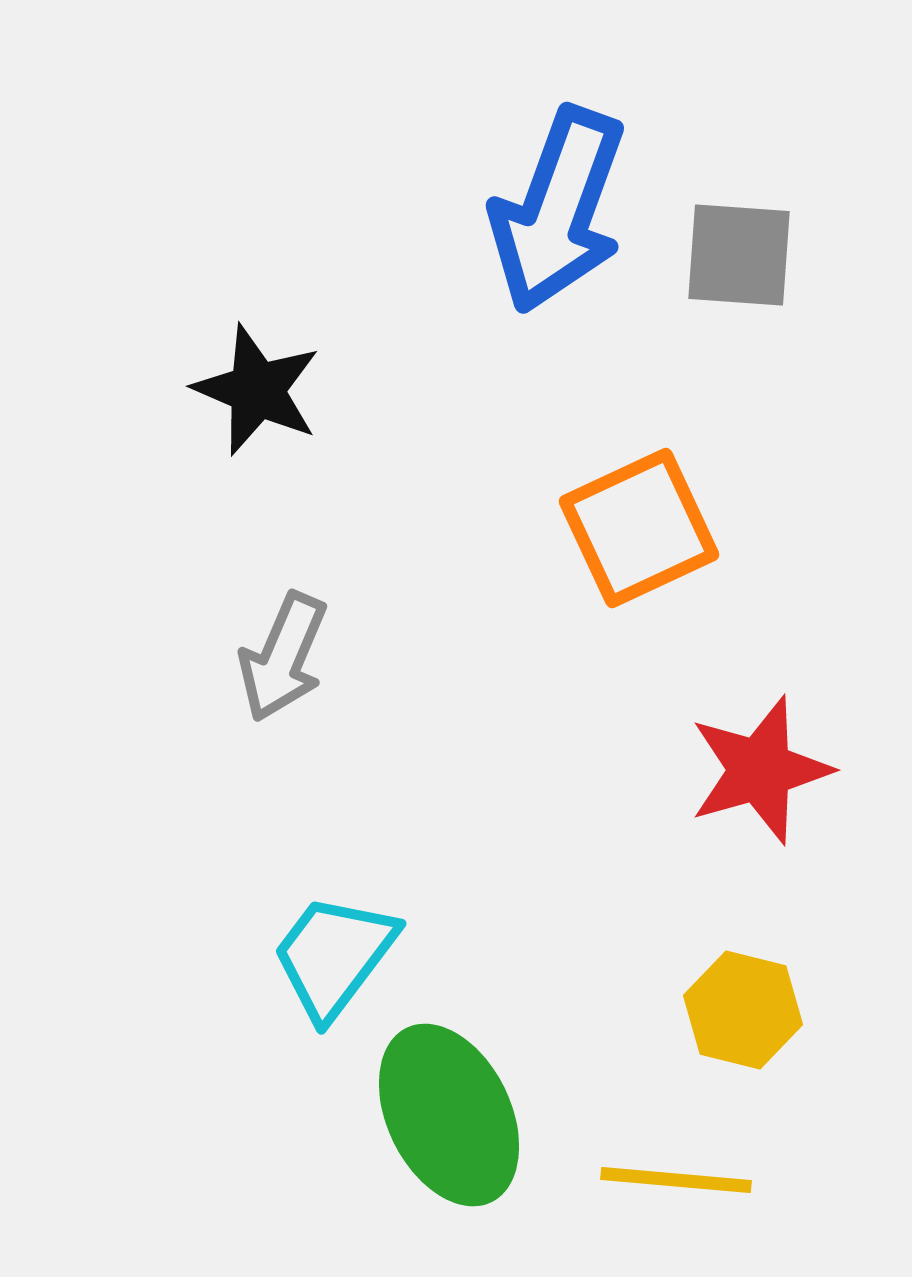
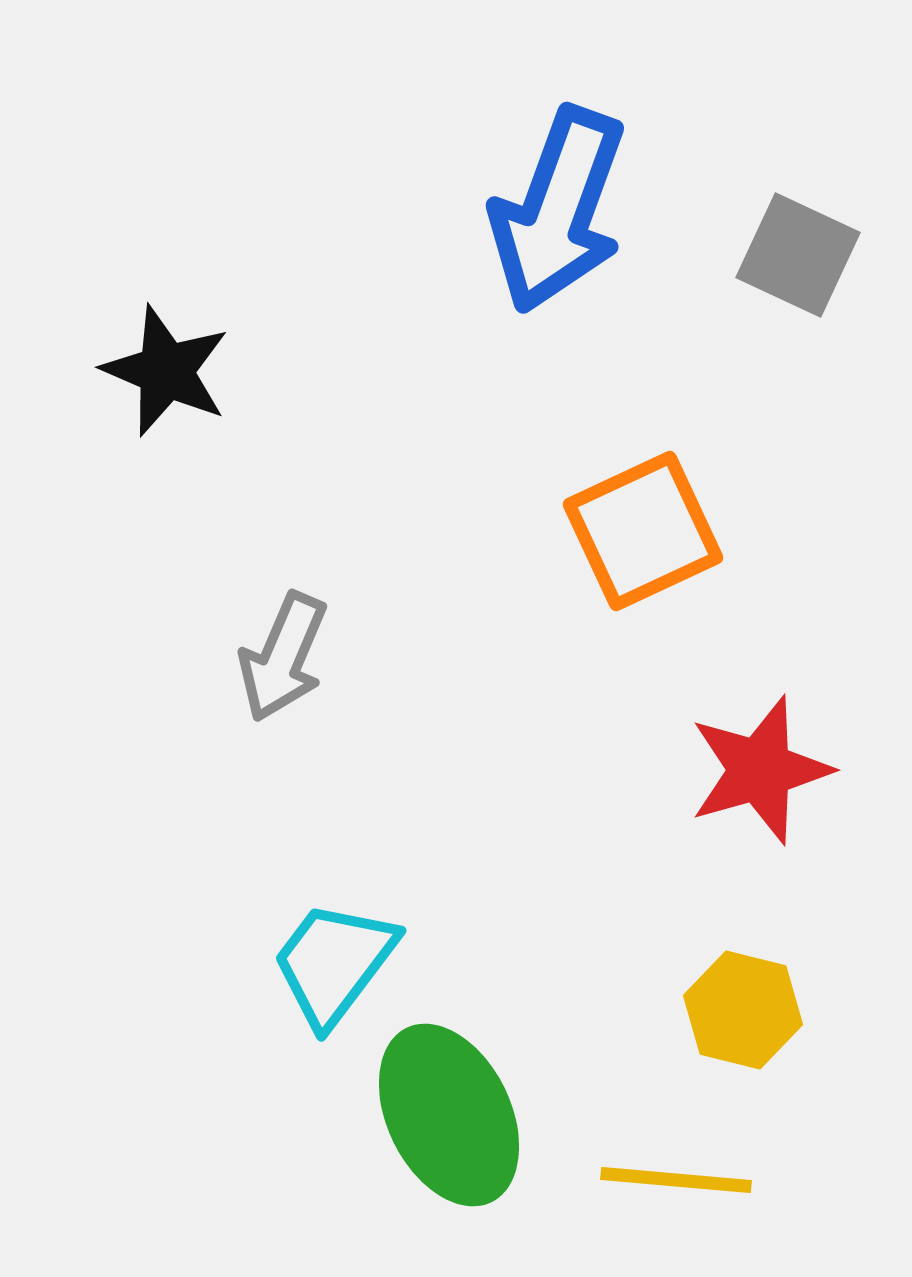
gray square: moved 59 px right; rotated 21 degrees clockwise
black star: moved 91 px left, 19 px up
orange square: moved 4 px right, 3 px down
cyan trapezoid: moved 7 px down
